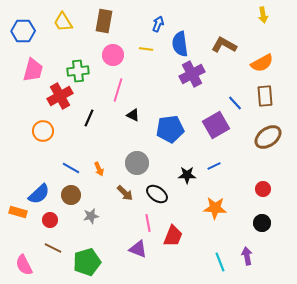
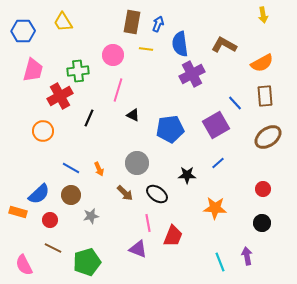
brown rectangle at (104, 21): moved 28 px right, 1 px down
blue line at (214, 166): moved 4 px right, 3 px up; rotated 16 degrees counterclockwise
